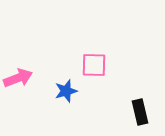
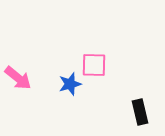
pink arrow: rotated 60 degrees clockwise
blue star: moved 4 px right, 7 px up
